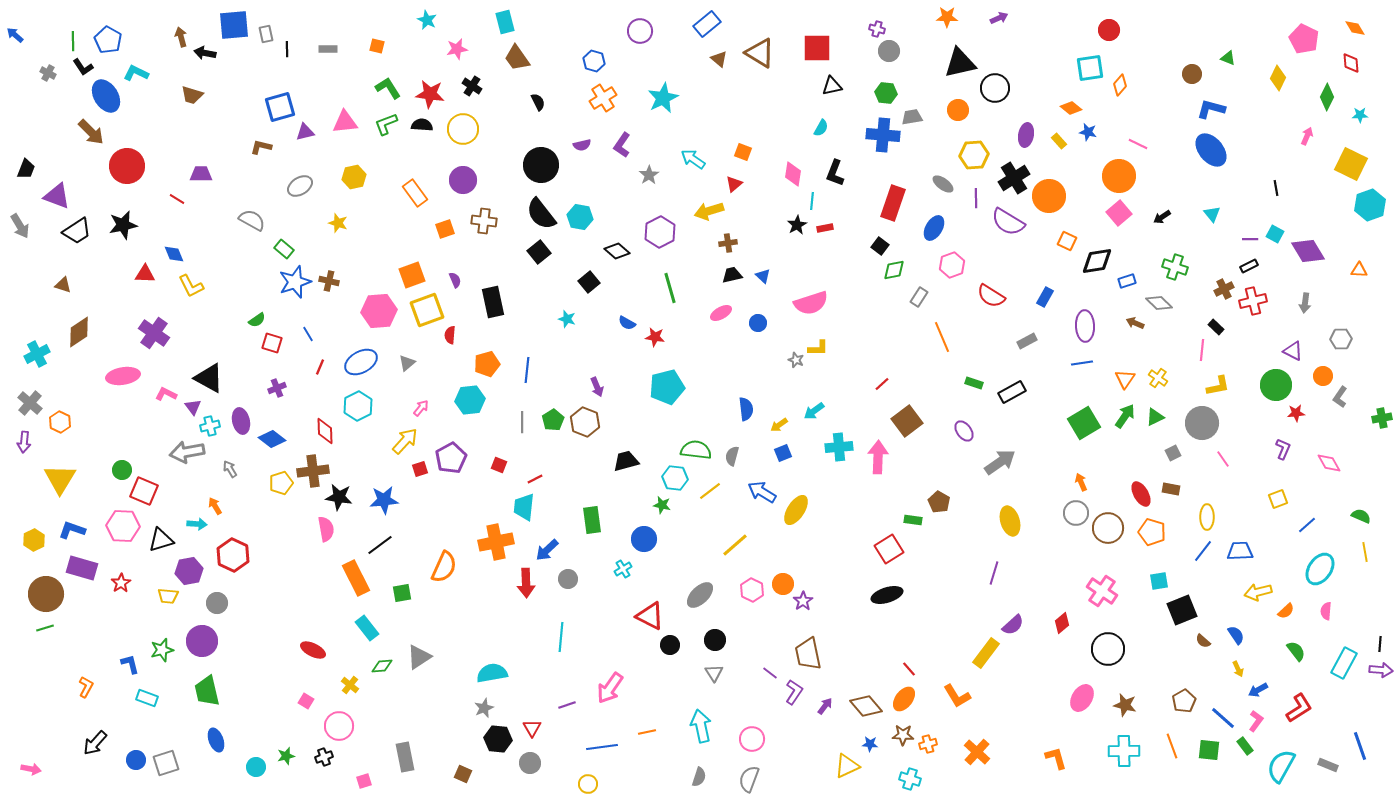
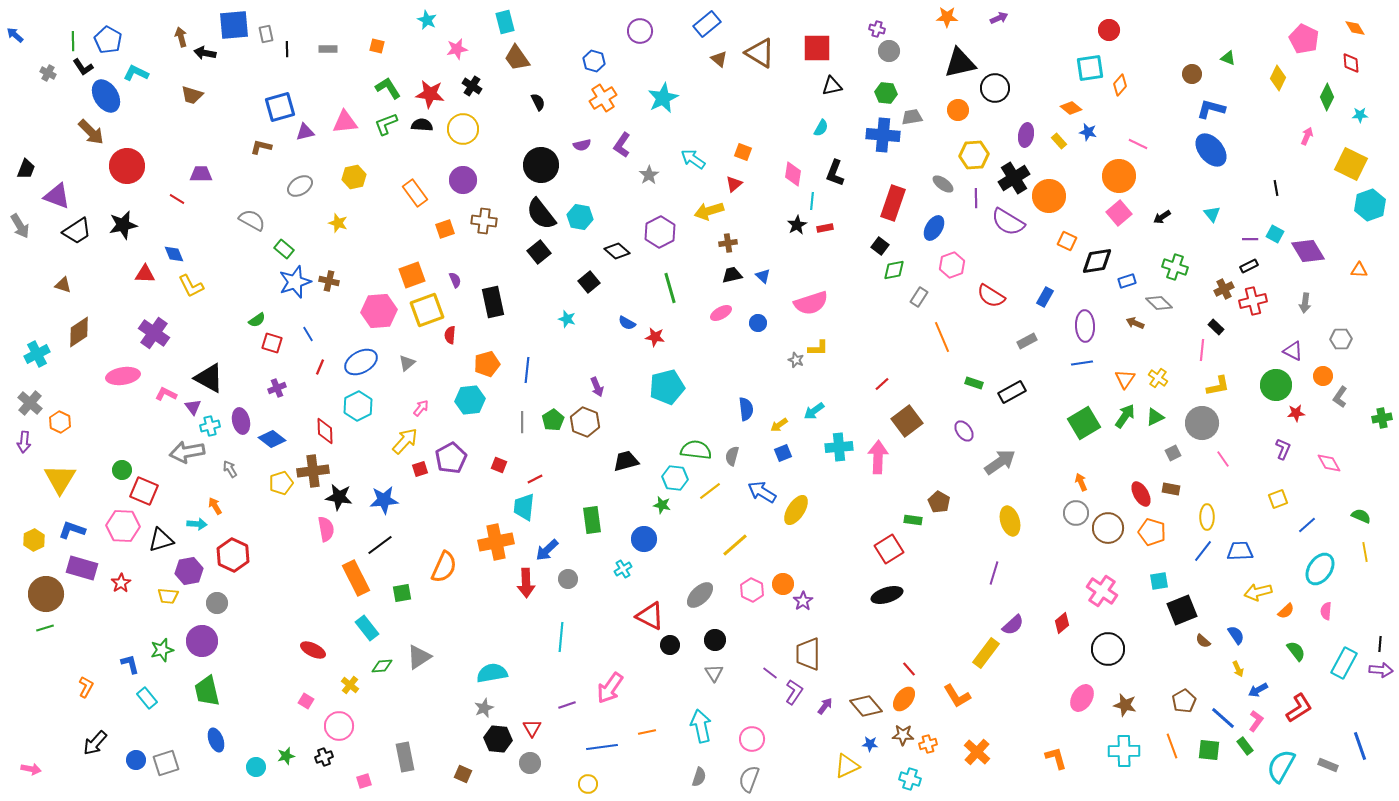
brown trapezoid at (808, 654): rotated 12 degrees clockwise
cyan rectangle at (147, 698): rotated 30 degrees clockwise
